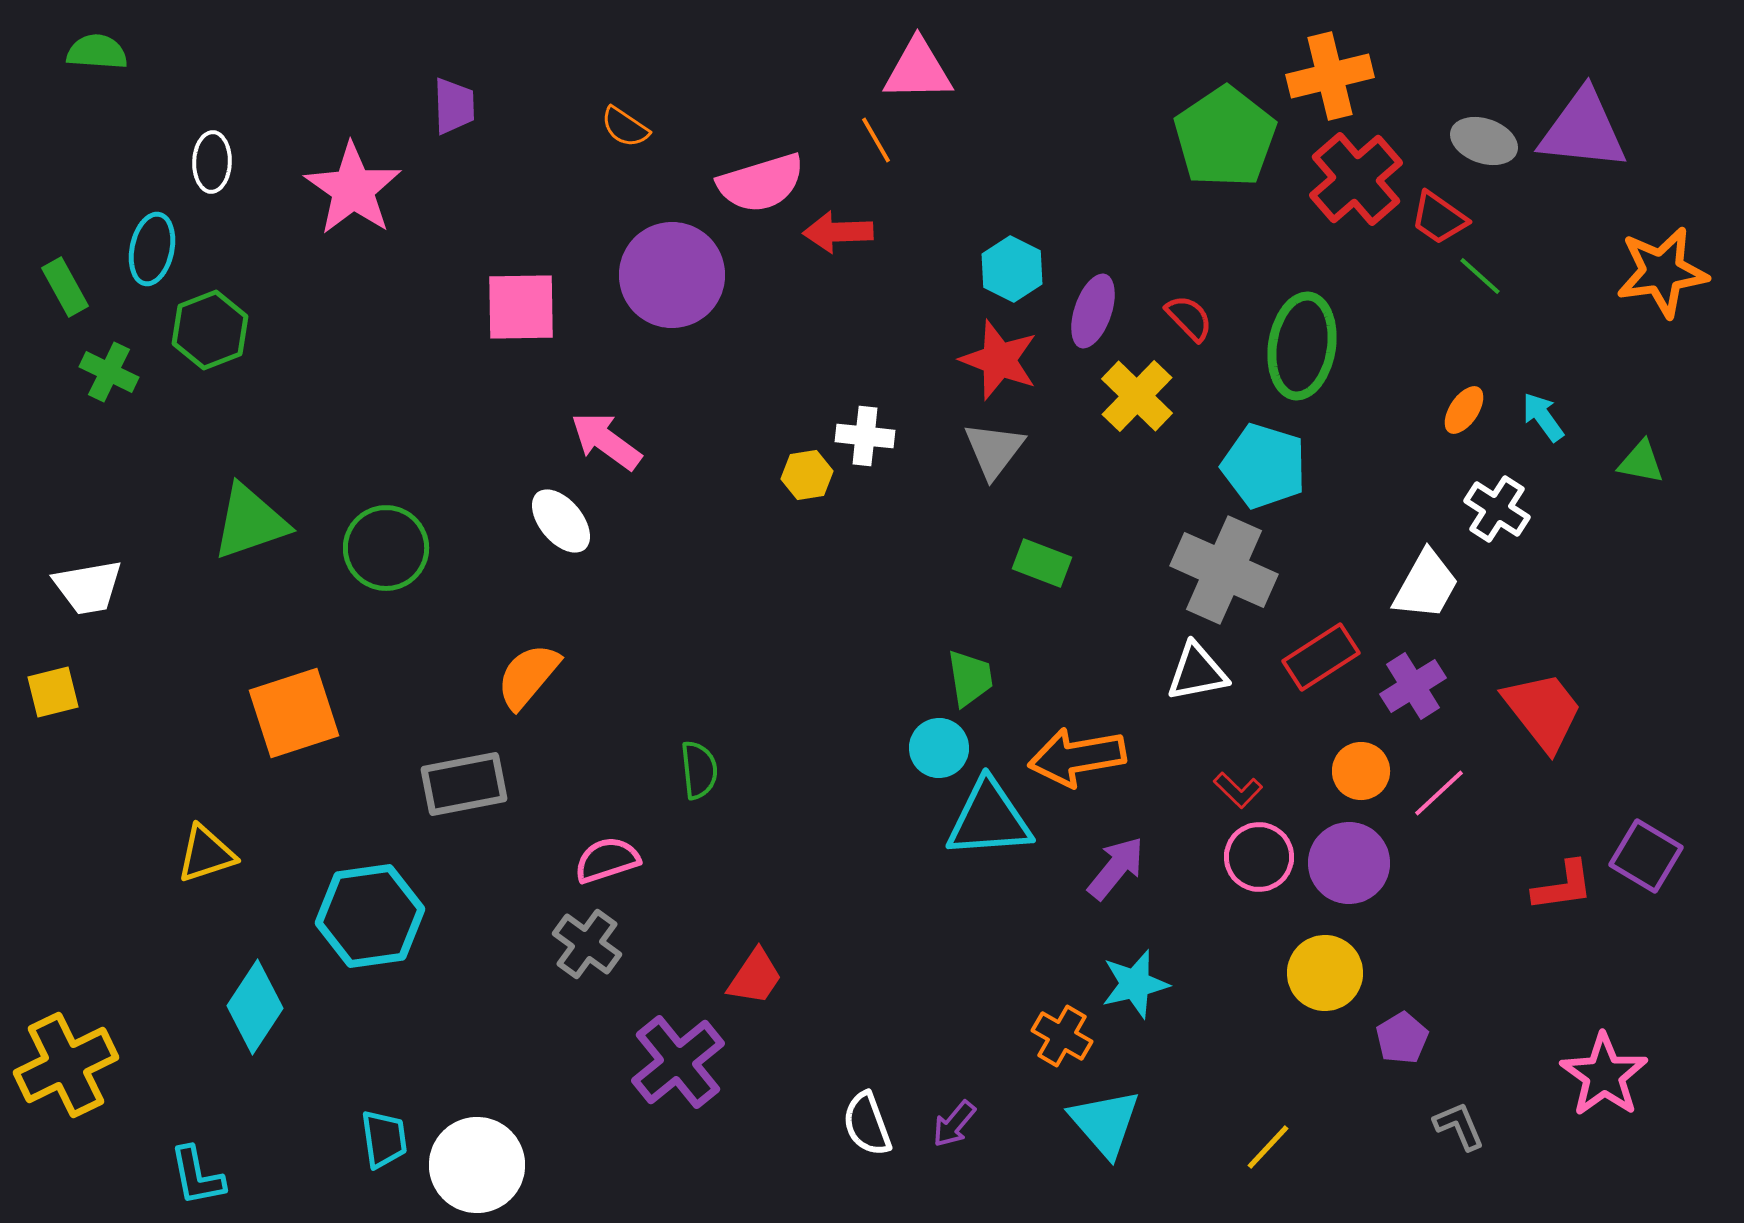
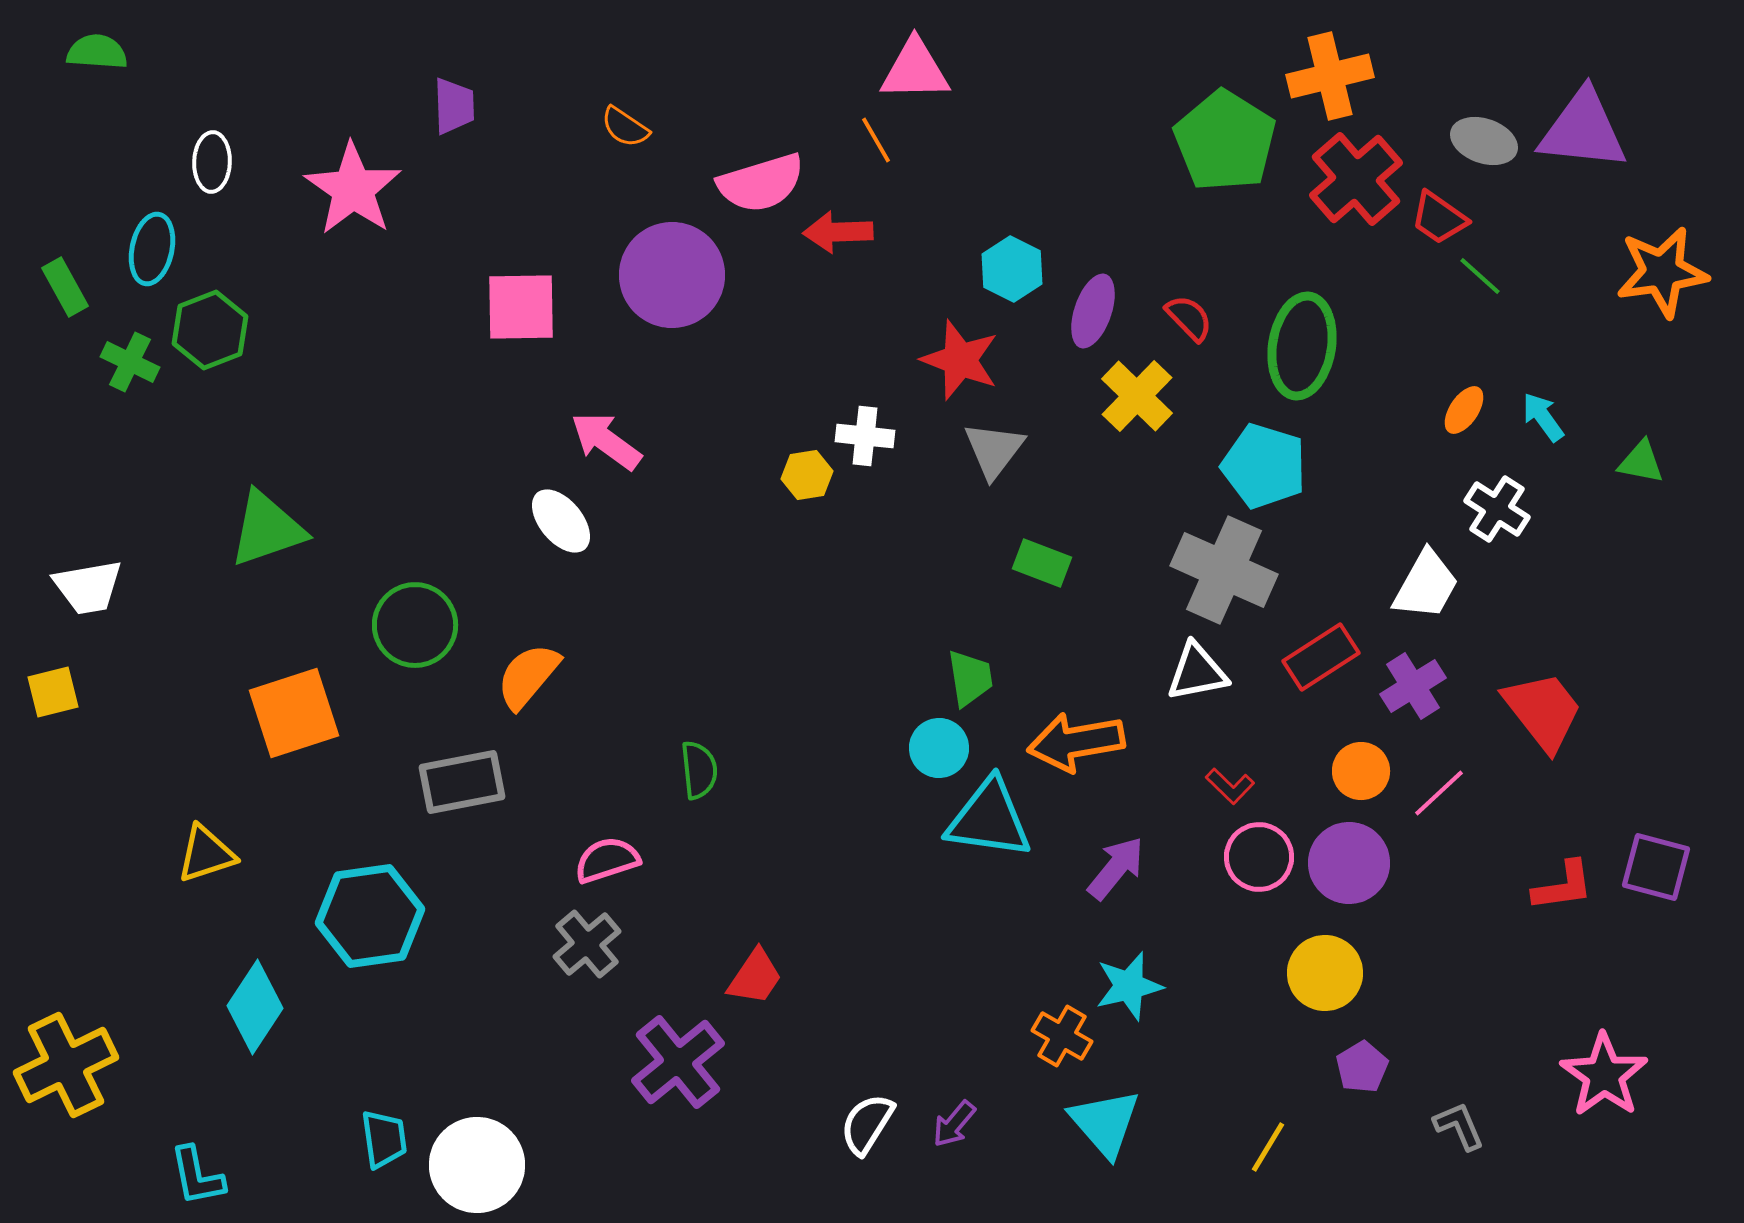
pink triangle at (918, 70): moved 3 px left
green pentagon at (1225, 137): moved 4 px down; rotated 6 degrees counterclockwise
red star at (999, 360): moved 39 px left
green cross at (109, 372): moved 21 px right, 10 px up
green triangle at (250, 522): moved 17 px right, 7 px down
green circle at (386, 548): moved 29 px right, 77 px down
orange arrow at (1077, 757): moved 1 px left, 15 px up
gray rectangle at (464, 784): moved 2 px left, 2 px up
red L-shape at (1238, 790): moved 8 px left, 4 px up
cyan triangle at (989, 819): rotated 12 degrees clockwise
purple square at (1646, 856): moved 10 px right, 11 px down; rotated 16 degrees counterclockwise
gray cross at (587, 944): rotated 14 degrees clockwise
cyan star at (1135, 984): moved 6 px left, 2 px down
purple pentagon at (1402, 1038): moved 40 px left, 29 px down
white semicircle at (867, 1124): rotated 52 degrees clockwise
yellow line at (1268, 1147): rotated 12 degrees counterclockwise
